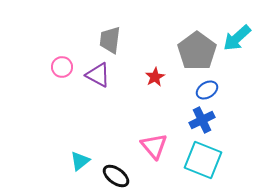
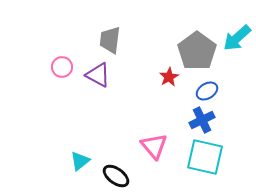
red star: moved 14 px right
blue ellipse: moved 1 px down
cyan square: moved 2 px right, 3 px up; rotated 9 degrees counterclockwise
